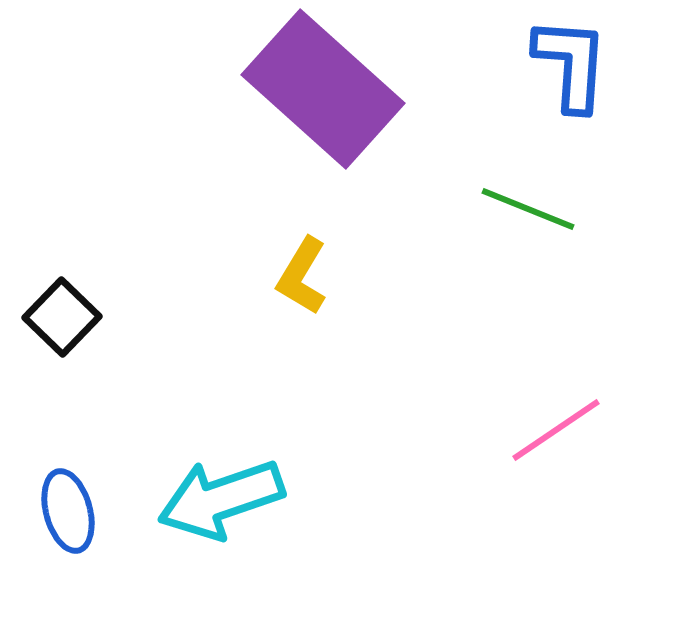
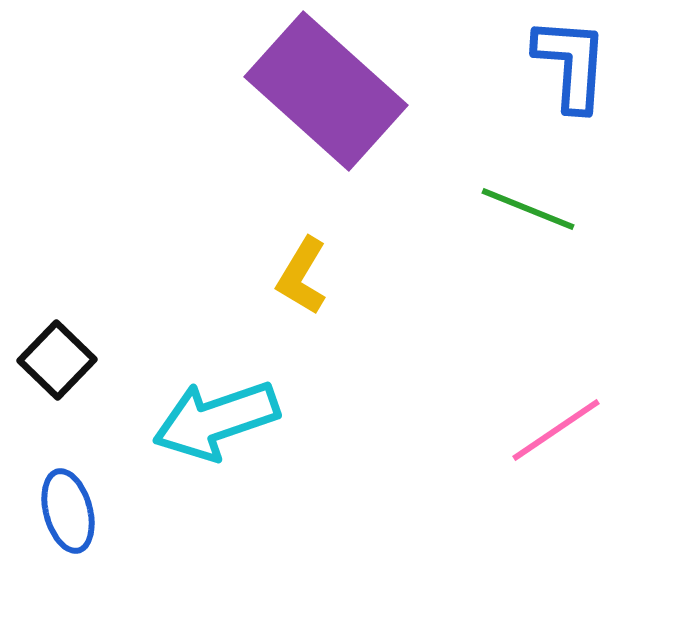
purple rectangle: moved 3 px right, 2 px down
black square: moved 5 px left, 43 px down
cyan arrow: moved 5 px left, 79 px up
